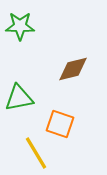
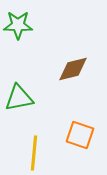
green star: moved 2 px left, 1 px up
orange square: moved 20 px right, 11 px down
yellow line: moved 2 px left; rotated 36 degrees clockwise
